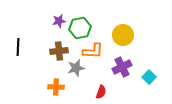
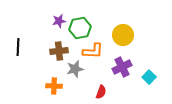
gray star: moved 1 px left, 1 px down
orange cross: moved 2 px left, 1 px up
